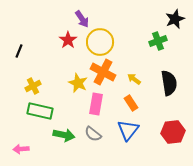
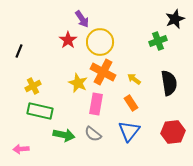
blue triangle: moved 1 px right, 1 px down
